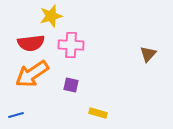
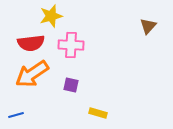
brown triangle: moved 28 px up
